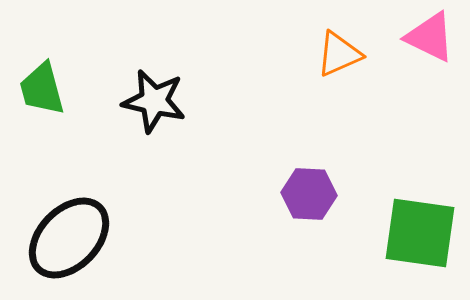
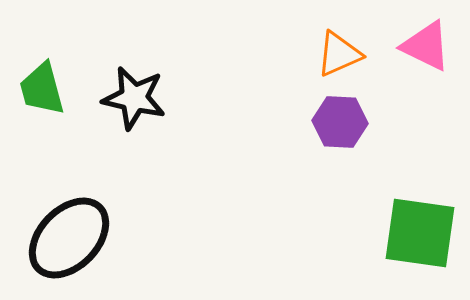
pink triangle: moved 4 px left, 9 px down
black star: moved 20 px left, 3 px up
purple hexagon: moved 31 px right, 72 px up
